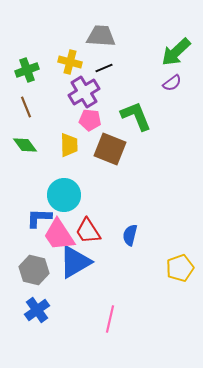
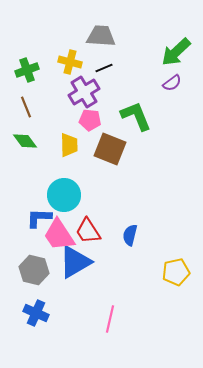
green diamond: moved 4 px up
yellow pentagon: moved 4 px left, 4 px down; rotated 8 degrees clockwise
blue cross: moved 1 px left, 3 px down; rotated 30 degrees counterclockwise
